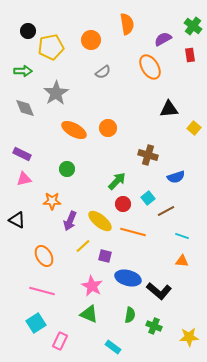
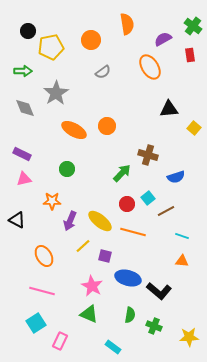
orange circle at (108, 128): moved 1 px left, 2 px up
green arrow at (117, 181): moved 5 px right, 8 px up
red circle at (123, 204): moved 4 px right
